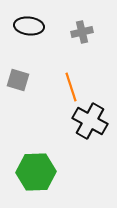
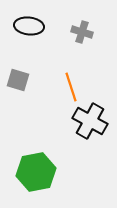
gray cross: rotated 30 degrees clockwise
green hexagon: rotated 9 degrees counterclockwise
